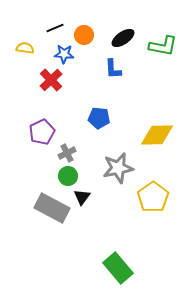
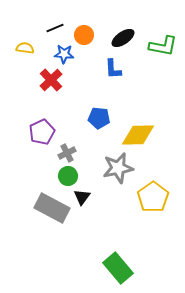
yellow diamond: moved 19 px left
